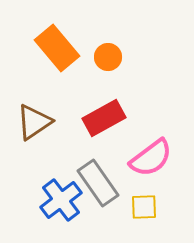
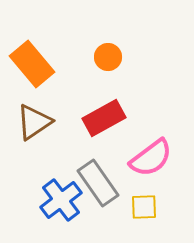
orange rectangle: moved 25 px left, 16 px down
